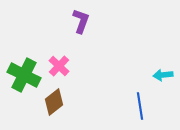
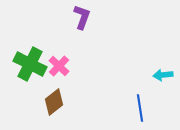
purple L-shape: moved 1 px right, 4 px up
green cross: moved 6 px right, 11 px up
blue line: moved 2 px down
